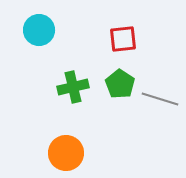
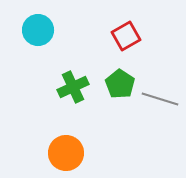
cyan circle: moved 1 px left
red square: moved 3 px right, 3 px up; rotated 24 degrees counterclockwise
green cross: rotated 12 degrees counterclockwise
